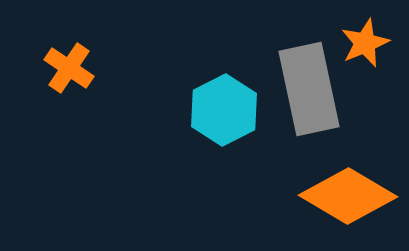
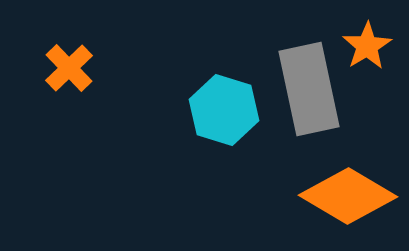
orange star: moved 2 px right, 3 px down; rotated 9 degrees counterclockwise
orange cross: rotated 12 degrees clockwise
cyan hexagon: rotated 16 degrees counterclockwise
